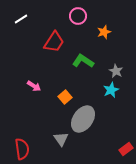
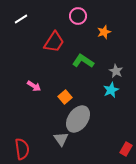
gray ellipse: moved 5 px left
red rectangle: rotated 24 degrees counterclockwise
